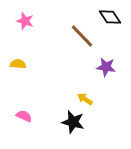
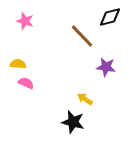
black diamond: rotated 70 degrees counterclockwise
pink semicircle: moved 2 px right, 33 px up
